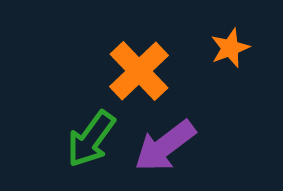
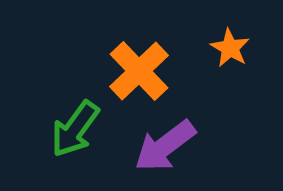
orange star: rotated 21 degrees counterclockwise
green arrow: moved 16 px left, 10 px up
